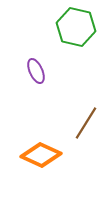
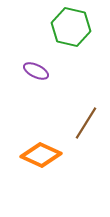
green hexagon: moved 5 px left
purple ellipse: rotated 40 degrees counterclockwise
